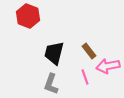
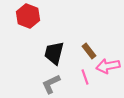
gray L-shape: rotated 45 degrees clockwise
